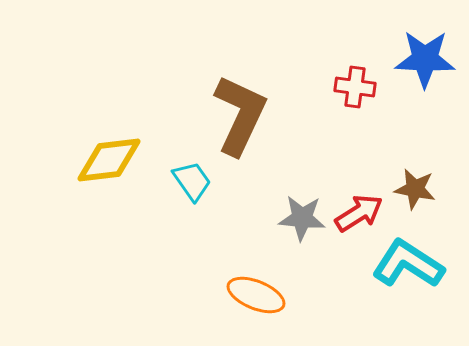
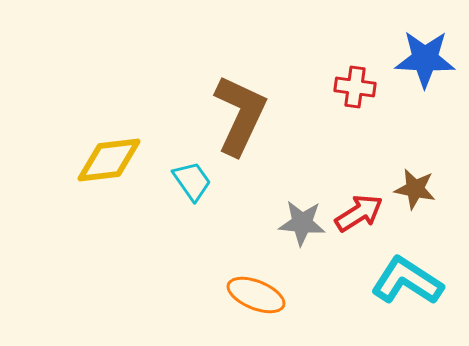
gray star: moved 5 px down
cyan L-shape: moved 1 px left, 17 px down
